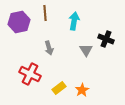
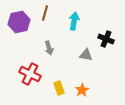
brown line: rotated 21 degrees clockwise
gray triangle: moved 5 px down; rotated 48 degrees counterclockwise
yellow rectangle: rotated 72 degrees counterclockwise
